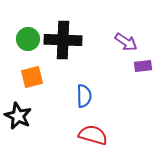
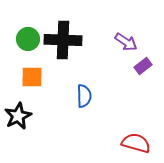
purple rectangle: rotated 30 degrees counterclockwise
orange square: rotated 15 degrees clockwise
black star: rotated 20 degrees clockwise
red semicircle: moved 43 px right, 8 px down
